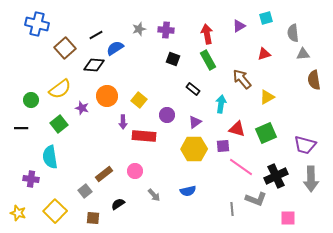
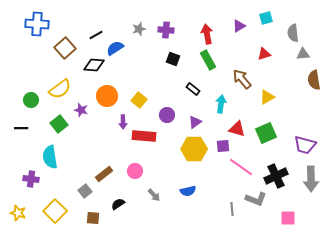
blue cross at (37, 24): rotated 10 degrees counterclockwise
purple star at (82, 108): moved 1 px left, 2 px down
